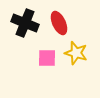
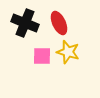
yellow star: moved 8 px left, 1 px up
pink square: moved 5 px left, 2 px up
